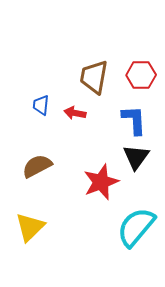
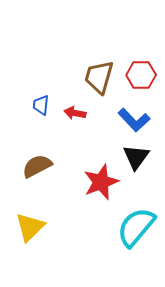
brown trapezoid: moved 5 px right; rotated 6 degrees clockwise
blue L-shape: rotated 140 degrees clockwise
